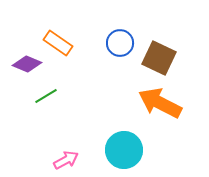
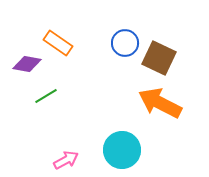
blue circle: moved 5 px right
purple diamond: rotated 12 degrees counterclockwise
cyan circle: moved 2 px left
